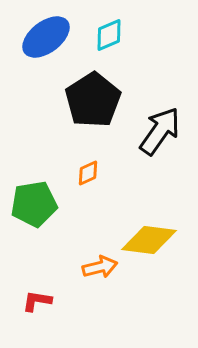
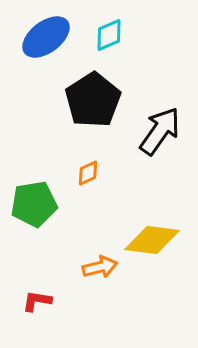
yellow diamond: moved 3 px right
